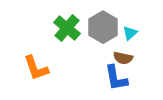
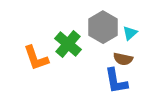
green cross: moved 1 px right, 16 px down
brown semicircle: moved 1 px down
orange L-shape: moved 10 px up
blue L-shape: moved 3 px down
